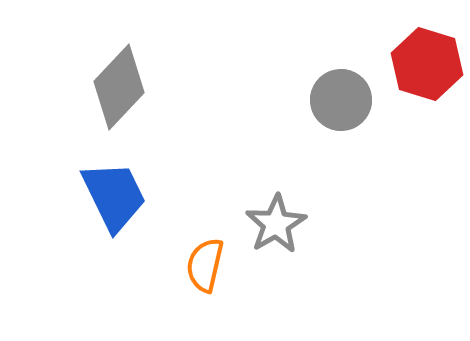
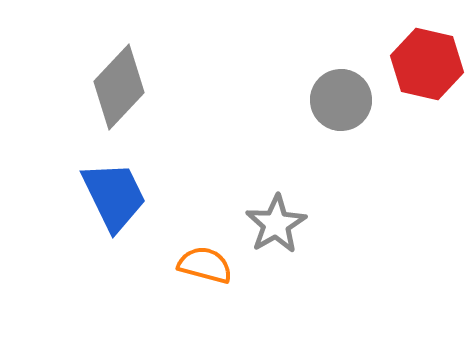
red hexagon: rotated 4 degrees counterclockwise
orange semicircle: rotated 92 degrees clockwise
